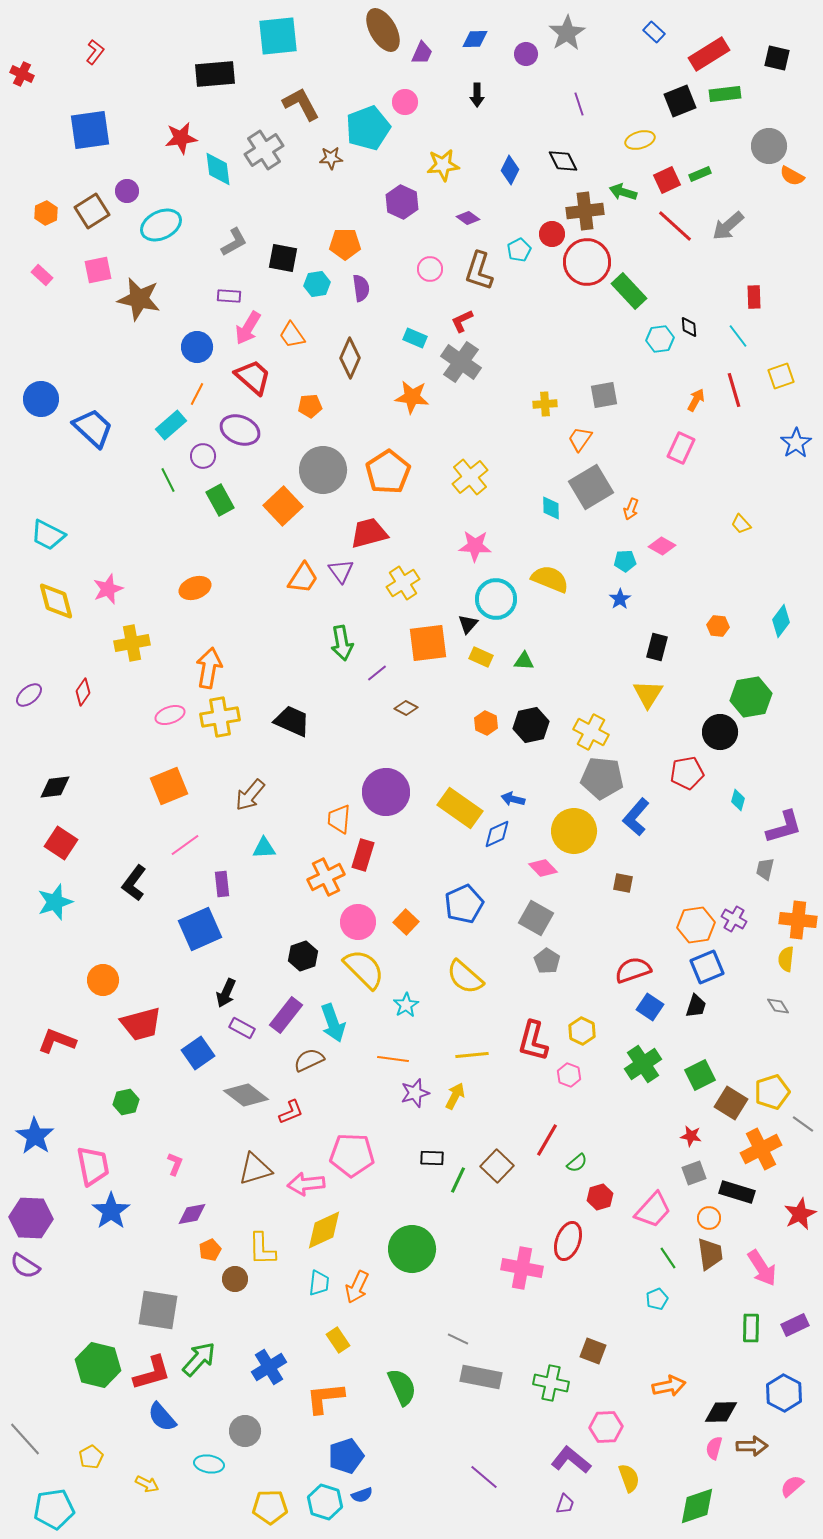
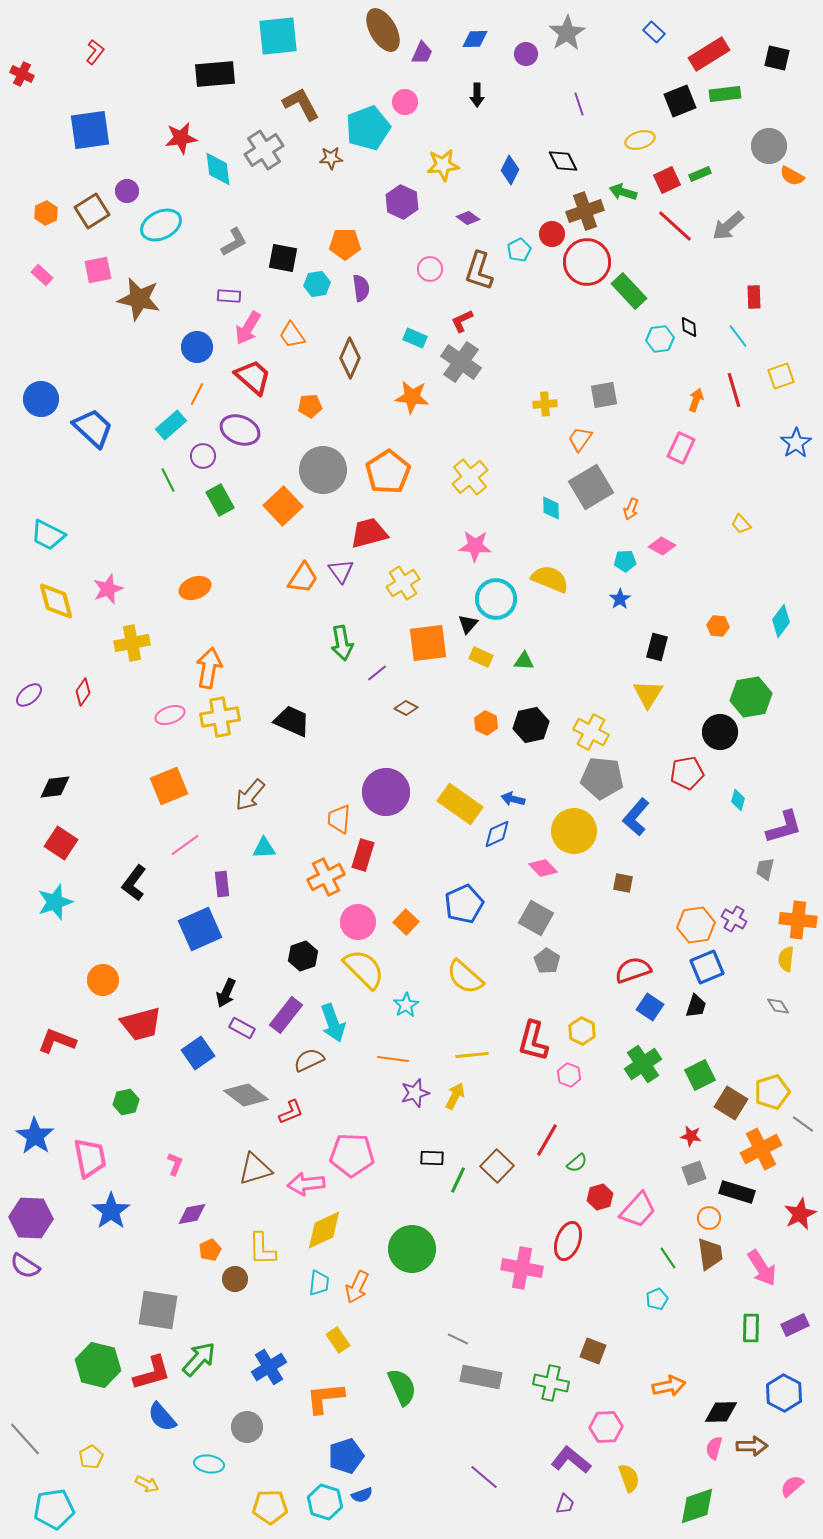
brown cross at (585, 211): rotated 12 degrees counterclockwise
orange arrow at (696, 400): rotated 10 degrees counterclockwise
yellow rectangle at (460, 808): moved 4 px up
pink trapezoid at (93, 1166): moved 3 px left, 8 px up
pink trapezoid at (653, 1210): moved 15 px left
gray circle at (245, 1431): moved 2 px right, 4 px up
